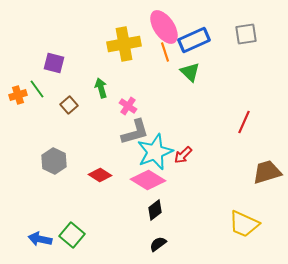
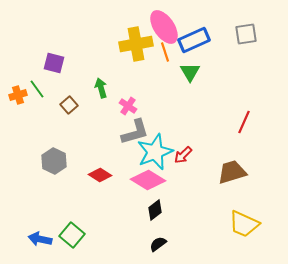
yellow cross: moved 12 px right
green triangle: rotated 15 degrees clockwise
brown trapezoid: moved 35 px left
